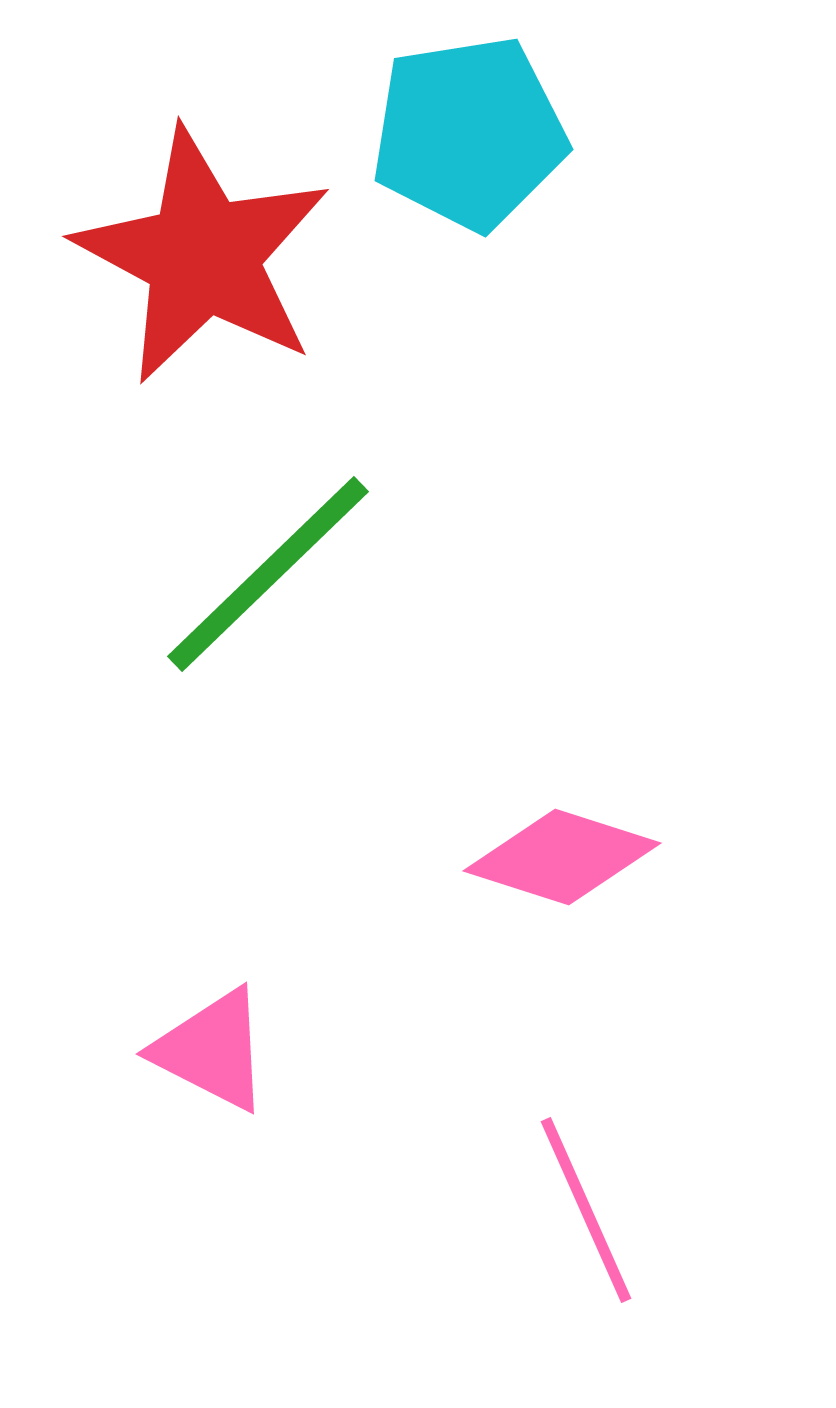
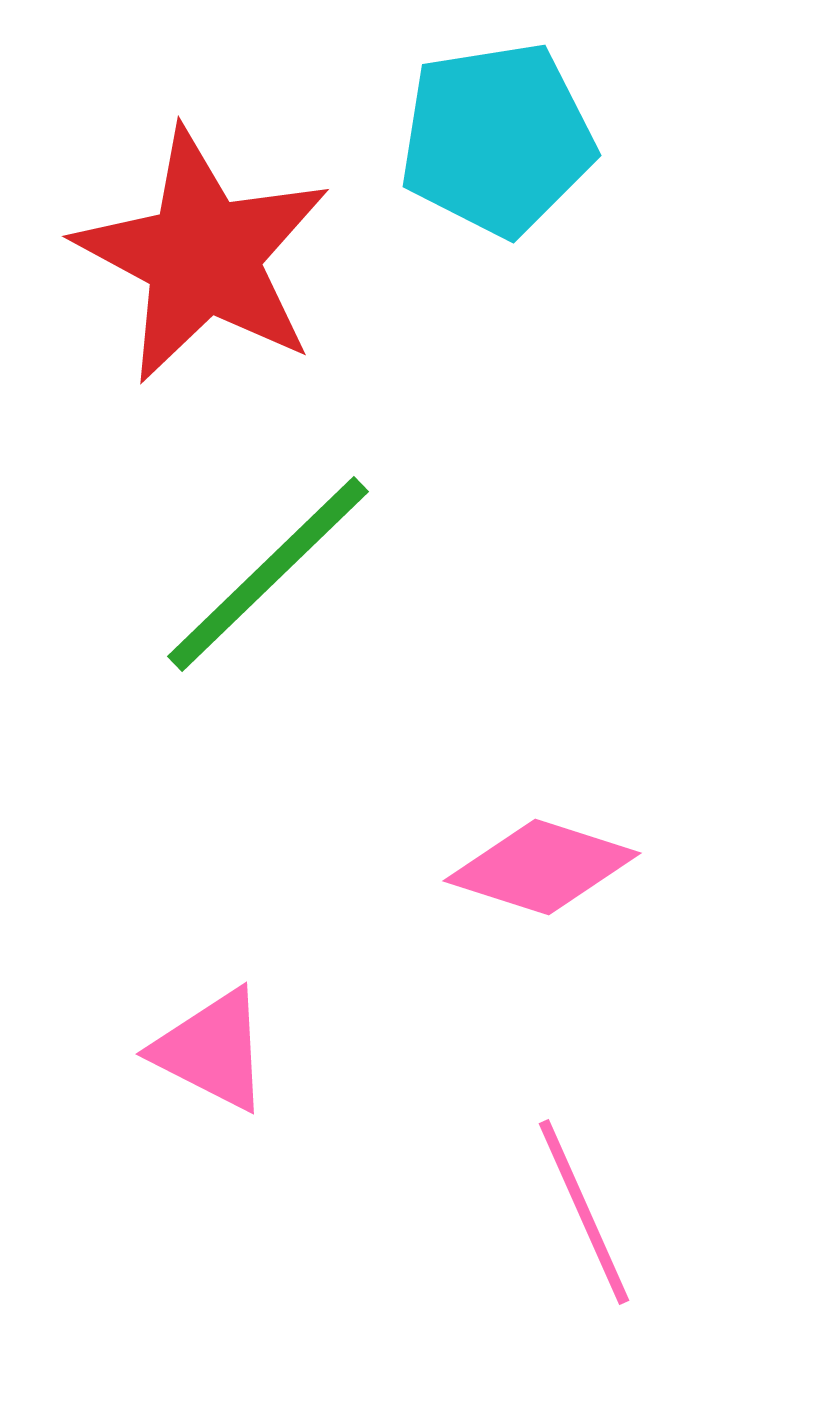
cyan pentagon: moved 28 px right, 6 px down
pink diamond: moved 20 px left, 10 px down
pink line: moved 2 px left, 2 px down
